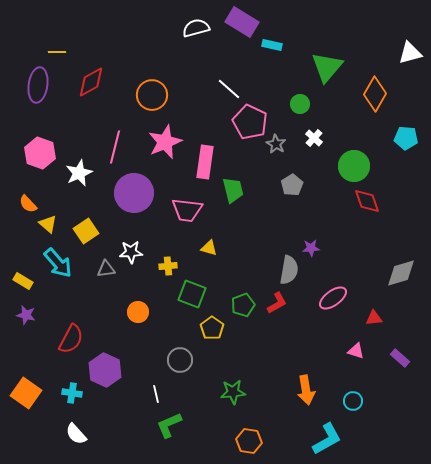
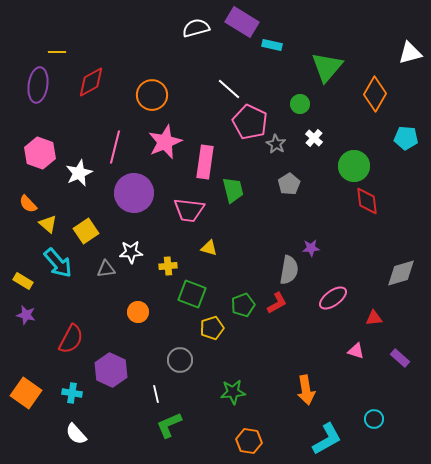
gray pentagon at (292, 185): moved 3 px left, 1 px up
red diamond at (367, 201): rotated 12 degrees clockwise
pink trapezoid at (187, 210): moved 2 px right
yellow pentagon at (212, 328): rotated 20 degrees clockwise
purple hexagon at (105, 370): moved 6 px right
cyan circle at (353, 401): moved 21 px right, 18 px down
